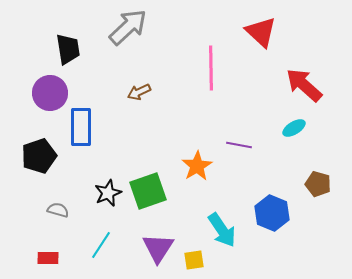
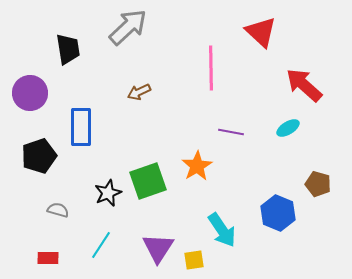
purple circle: moved 20 px left
cyan ellipse: moved 6 px left
purple line: moved 8 px left, 13 px up
green square: moved 10 px up
blue hexagon: moved 6 px right
